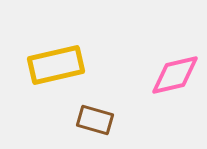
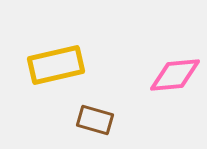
pink diamond: rotated 8 degrees clockwise
